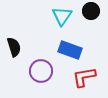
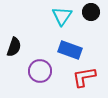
black circle: moved 1 px down
black semicircle: rotated 36 degrees clockwise
purple circle: moved 1 px left
